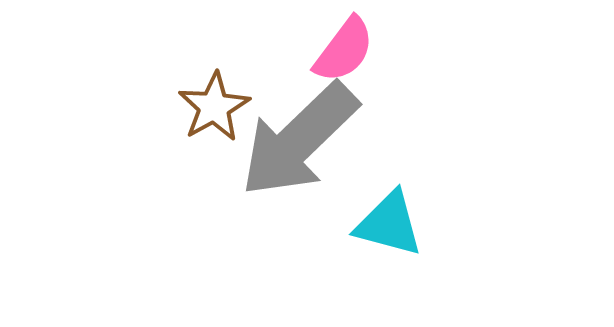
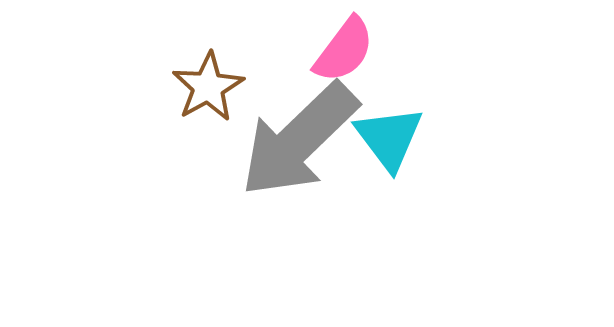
brown star: moved 6 px left, 20 px up
cyan triangle: moved 86 px up; rotated 38 degrees clockwise
